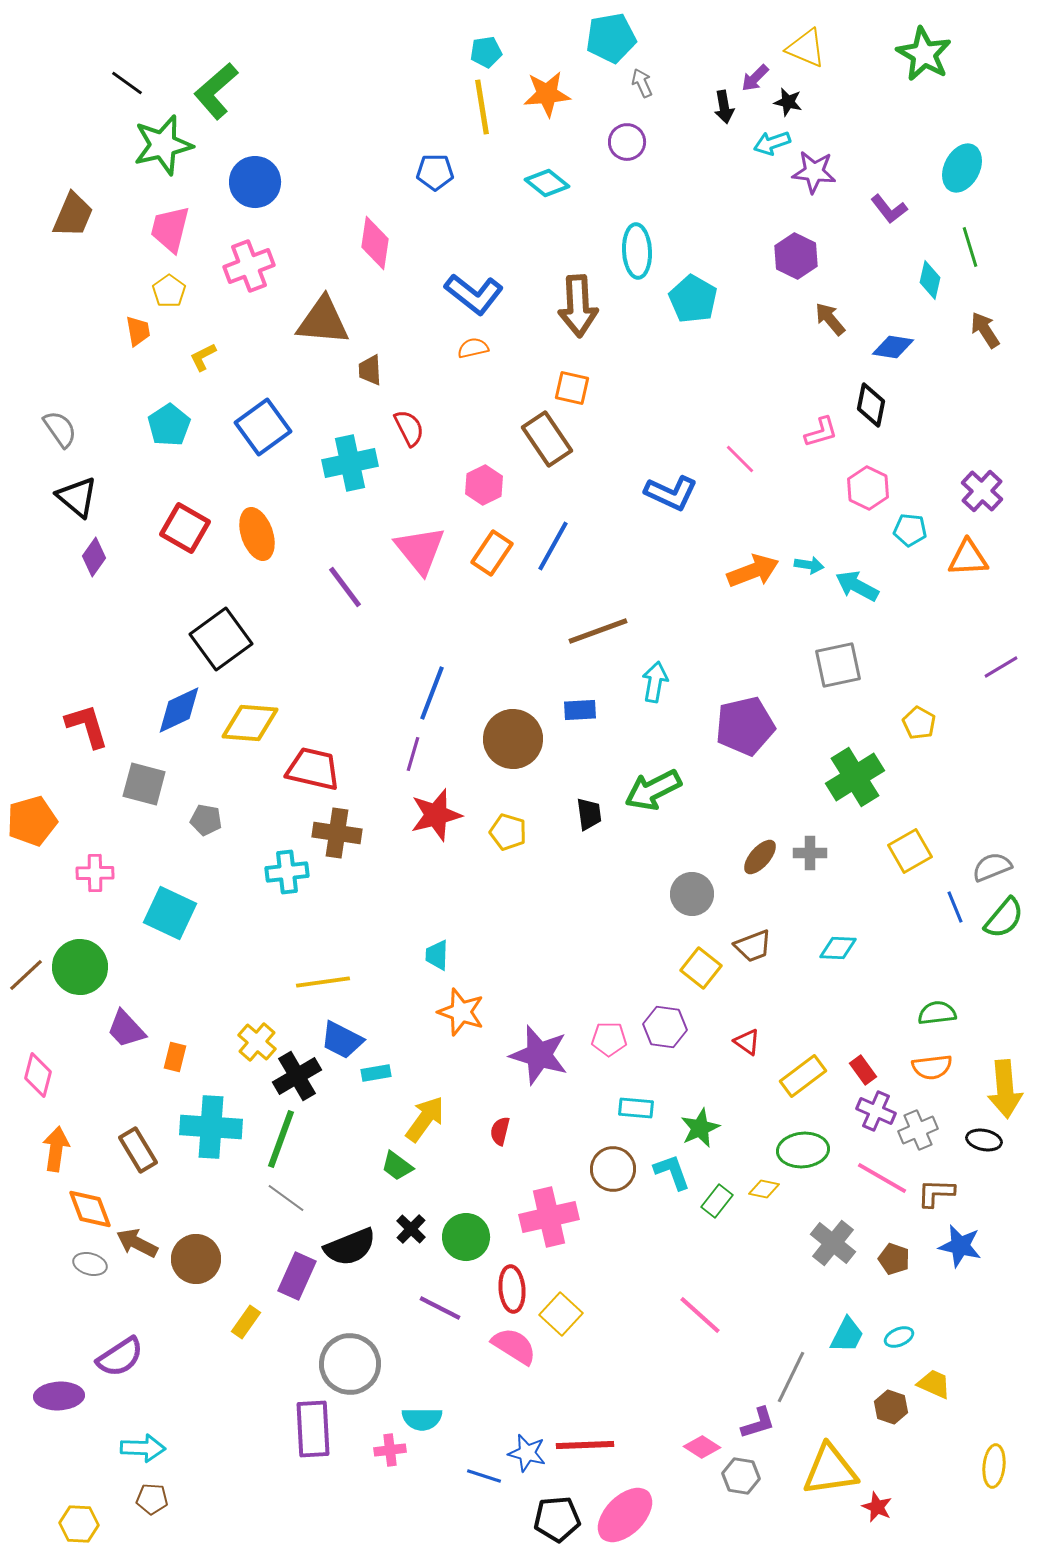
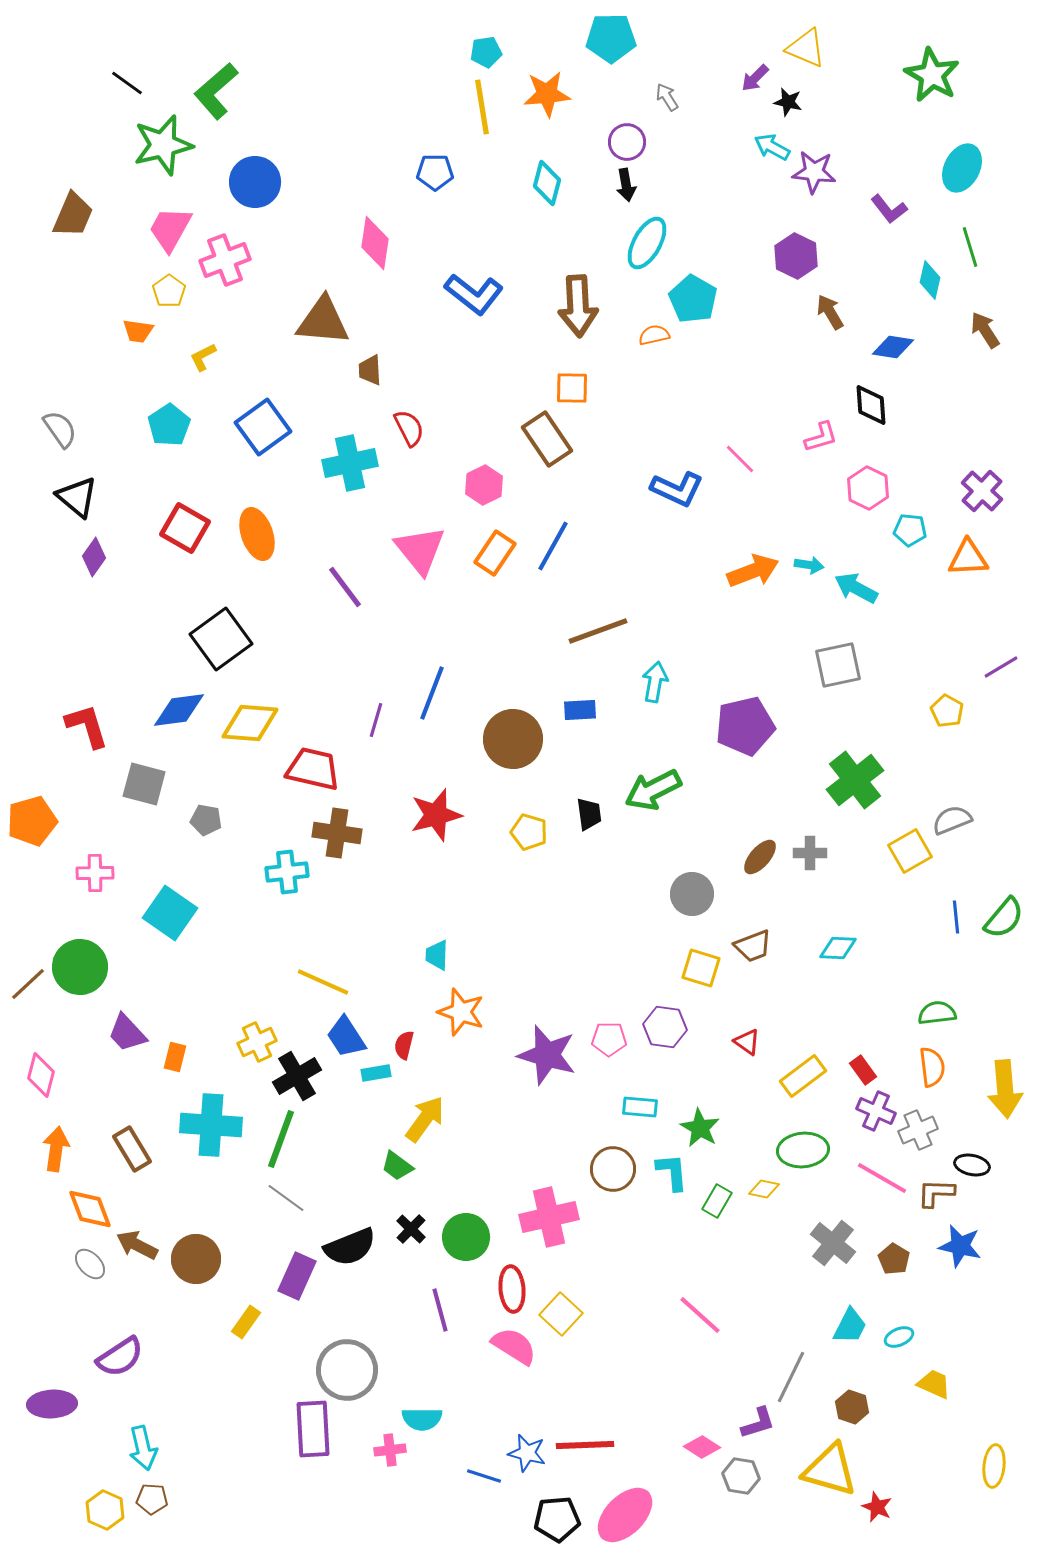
cyan pentagon at (611, 38): rotated 9 degrees clockwise
green star at (924, 54): moved 8 px right, 21 px down
gray arrow at (642, 83): moved 25 px right, 14 px down; rotated 8 degrees counterclockwise
black arrow at (724, 107): moved 98 px left, 78 px down
cyan arrow at (772, 143): moved 4 px down; rotated 48 degrees clockwise
cyan diamond at (547, 183): rotated 66 degrees clockwise
pink trapezoid at (170, 229): rotated 15 degrees clockwise
cyan ellipse at (637, 251): moved 10 px right, 8 px up; rotated 32 degrees clockwise
pink cross at (249, 266): moved 24 px left, 6 px up
brown arrow at (830, 319): moved 7 px up; rotated 9 degrees clockwise
orange trapezoid at (138, 331): rotated 108 degrees clockwise
orange semicircle at (473, 348): moved 181 px right, 13 px up
orange square at (572, 388): rotated 12 degrees counterclockwise
black diamond at (871, 405): rotated 15 degrees counterclockwise
pink L-shape at (821, 432): moved 5 px down
blue L-shape at (671, 493): moved 6 px right, 4 px up
orange rectangle at (492, 553): moved 3 px right
cyan arrow at (857, 586): moved 1 px left, 2 px down
blue diamond at (179, 710): rotated 18 degrees clockwise
yellow pentagon at (919, 723): moved 28 px right, 12 px up
purple line at (413, 754): moved 37 px left, 34 px up
green cross at (855, 777): moved 3 px down; rotated 6 degrees counterclockwise
yellow pentagon at (508, 832): moved 21 px right
gray semicircle at (992, 867): moved 40 px left, 47 px up
blue line at (955, 907): moved 1 px right, 10 px down; rotated 16 degrees clockwise
cyan square at (170, 913): rotated 10 degrees clockwise
yellow square at (701, 968): rotated 21 degrees counterclockwise
brown line at (26, 975): moved 2 px right, 9 px down
yellow line at (323, 982): rotated 32 degrees clockwise
purple trapezoid at (126, 1029): moved 1 px right, 4 px down
blue trapezoid at (342, 1040): moved 4 px right, 3 px up; rotated 30 degrees clockwise
yellow cross at (257, 1042): rotated 24 degrees clockwise
purple star at (539, 1055): moved 8 px right
orange semicircle at (932, 1067): rotated 90 degrees counterclockwise
pink diamond at (38, 1075): moved 3 px right
cyan rectangle at (636, 1108): moved 4 px right, 1 px up
cyan cross at (211, 1127): moved 2 px up
green star at (700, 1128): rotated 18 degrees counterclockwise
red semicircle at (500, 1131): moved 96 px left, 86 px up
black ellipse at (984, 1140): moved 12 px left, 25 px down
brown rectangle at (138, 1150): moved 6 px left, 1 px up
cyan L-shape at (672, 1172): rotated 15 degrees clockwise
green rectangle at (717, 1201): rotated 8 degrees counterclockwise
brown arrow at (137, 1243): moved 2 px down
brown pentagon at (894, 1259): rotated 12 degrees clockwise
gray ellipse at (90, 1264): rotated 32 degrees clockwise
purple line at (440, 1308): moved 2 px down; rotated 48 degrees clockwise
cyan trapezoid at (847, 1335): moved 3 px right, 9 px up
gray circle at (350, 1364): moved 3 px left, 6 px down
purple ellipse at (59, 1396): moved 7 px left, 8 px down
brown hexagon at (891, 1407): moved 39 px left
cyan arrow at (143, 1448): rotated 75 degrees clockwise
yellow triangle at (830, 1470): rotated 24 degrees clockwise
yellow hexagon at (79, 1524): moved 26 px right, 14 px up; rotated 21 degrees clockwise
